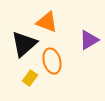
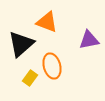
purple triangle: rotated 20 degrees clockwise
black triangle: moved 3 px left
orange ellipse: moved 5 px down
